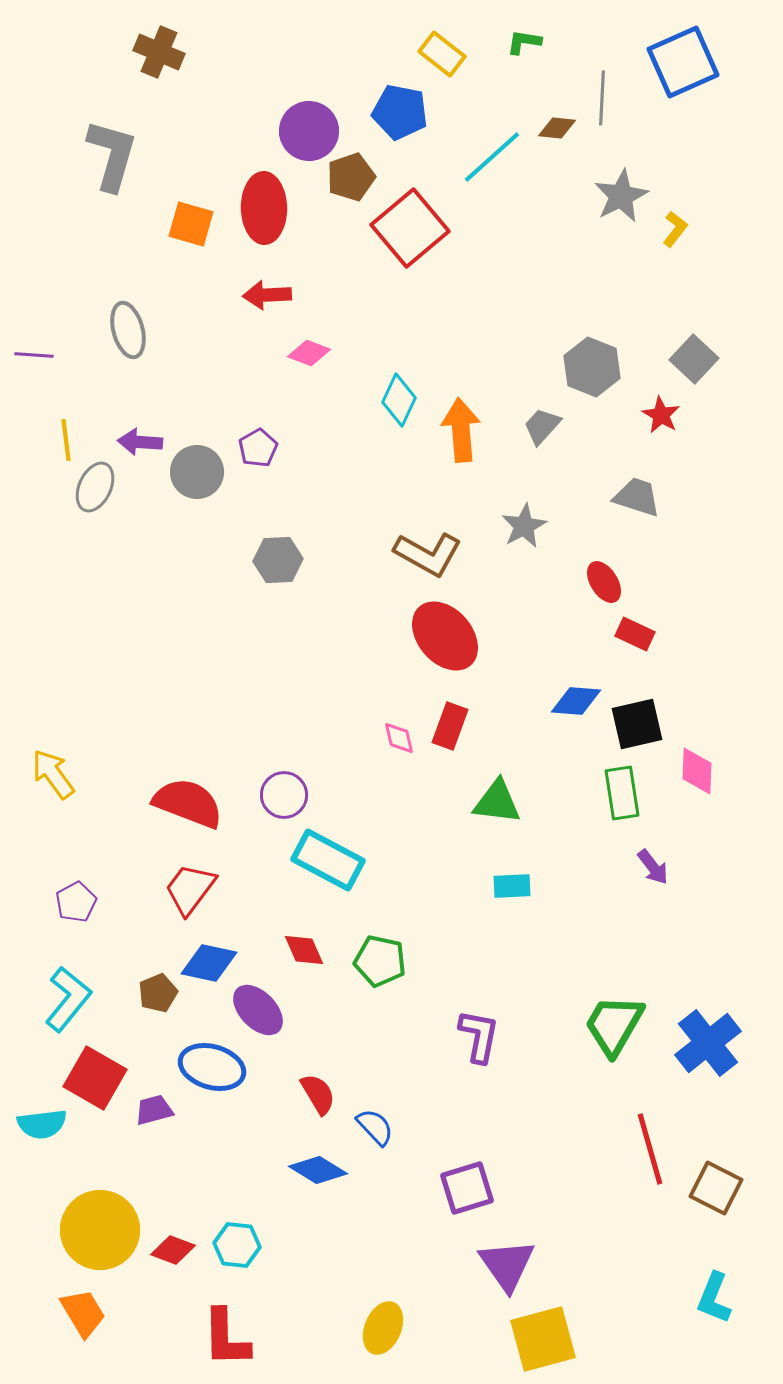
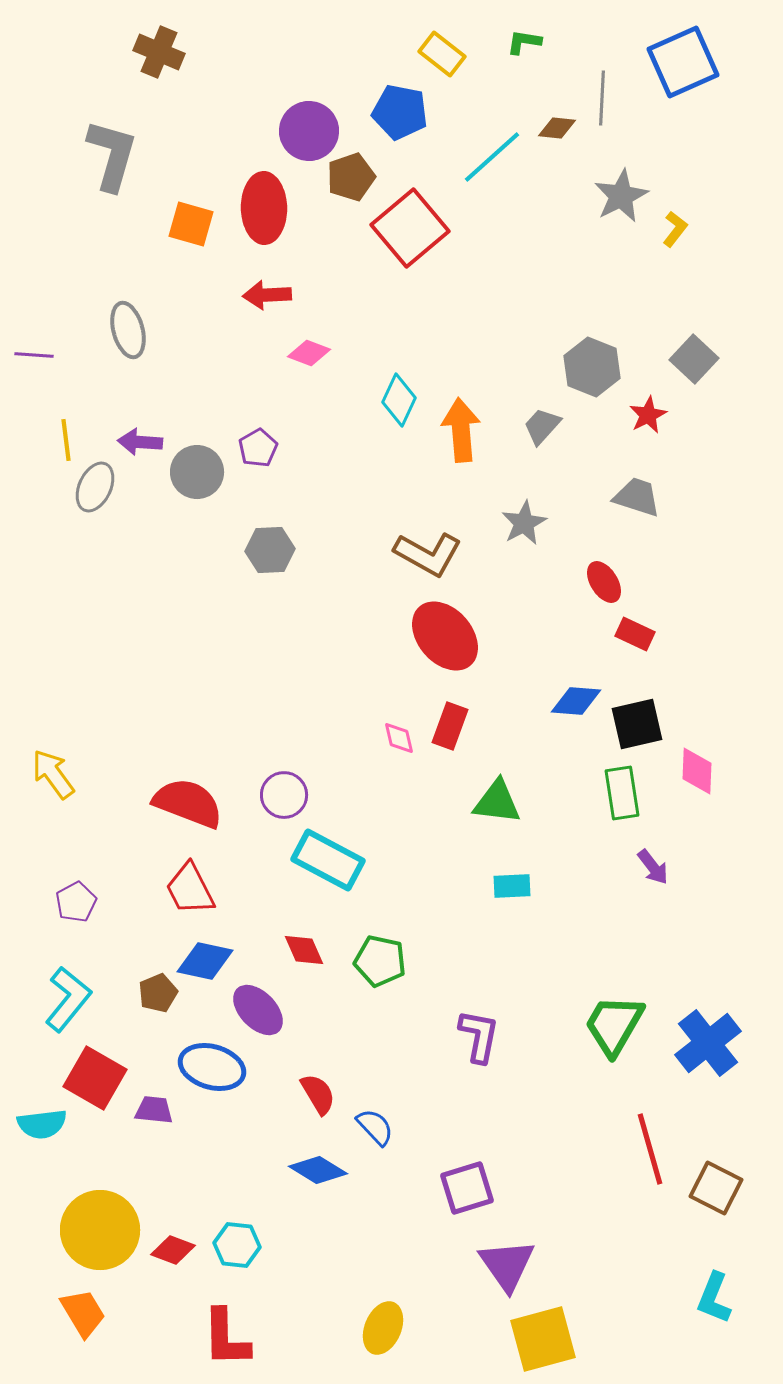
red star at (661, 415): moved 13 px left; rotated 15 degrees clockwise
gray star at (524, 526): moved 3 px up
gray hexagon at (278, 560): moved 8 px left, 10 px up
red trapezoid at (190, 889): rotated 64 degrees counterclockwise
blue diamond at (209, 963): moved 4 px left, 2 px up
purple trapezoid at (154, 1110): rotated 21 degrees clockwise
